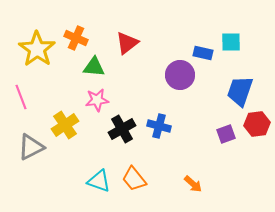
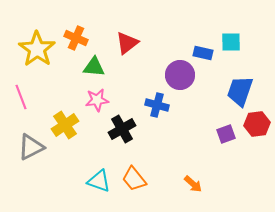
blue cross: moved 2 px left, 21 px up
